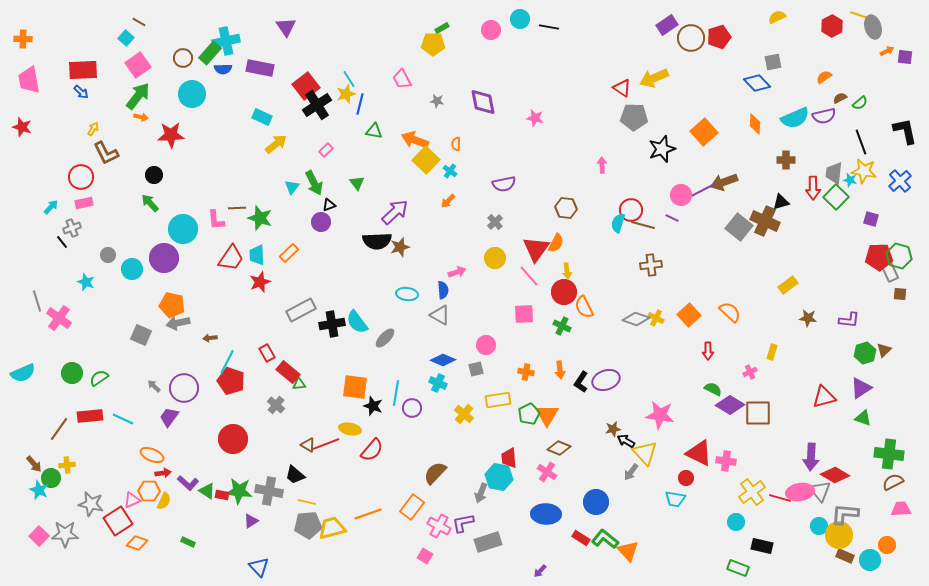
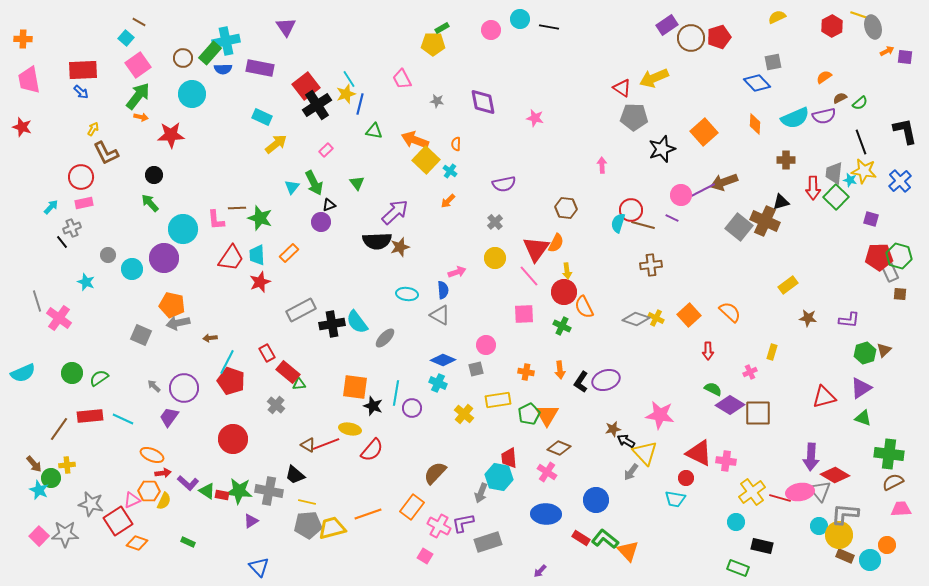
blue circle at (596, 502): moved 2 px up
